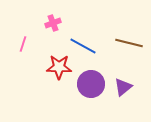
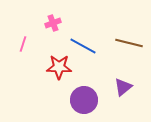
purple circle: moved 7 px left, 16 px down
